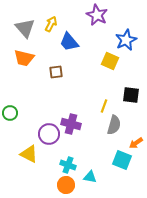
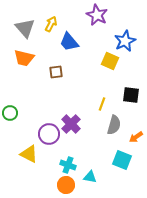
blue star: moved 1 px left, 1 px down
yellow line: moved 2 px left, 2 px up
purple cross: rotated 30 degrees clockwise
orange arrow: moved 6 px up
